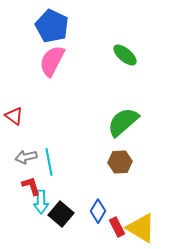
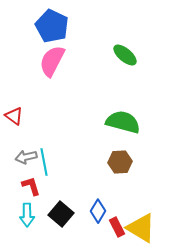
green semicircle: rotated 56 degrees clockwise
cyan line: moved 5 px left
cyan arrow: moved 14 px left, 13 px down
